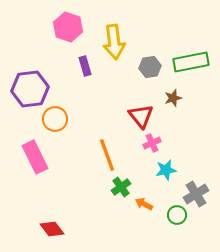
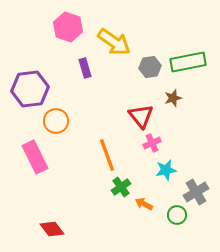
yellow arrow: rotated 48 degrees counterclockwise
green rectangle: moved 3 px left
purple rectangle: moved 2 px down
orange circle: moved 1 px right, 2 px down
gray cross: moved 2 px up
